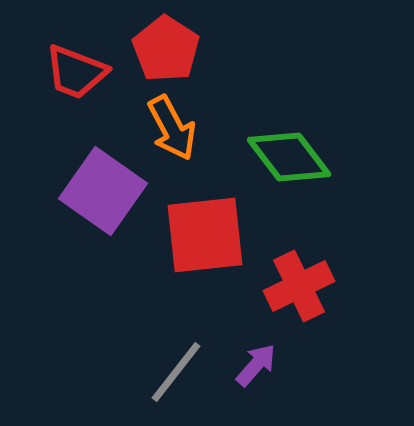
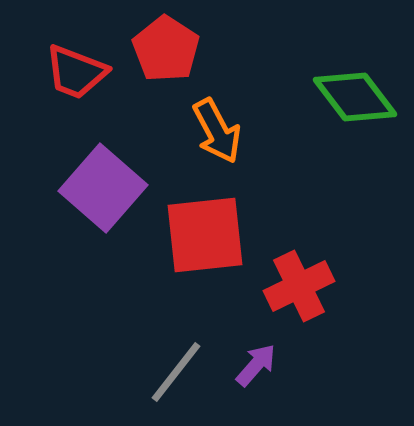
orange arrow: moved 45 px right, 3 px down
green diamond: moved 66 px right, 60 px up
purple square: moved 3 px up; rotated 6 degrees clockwise
